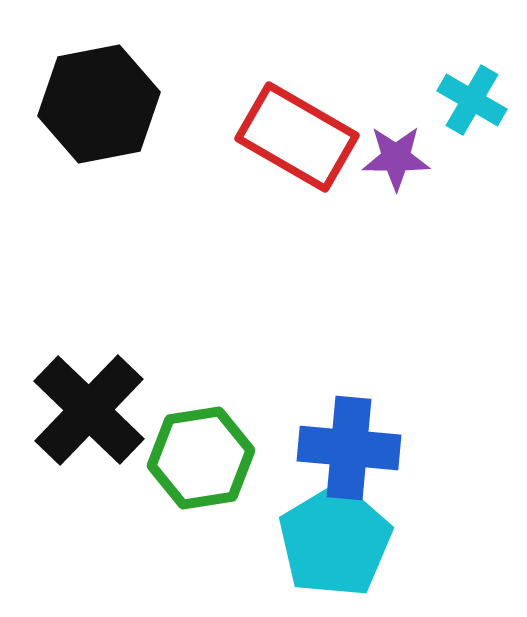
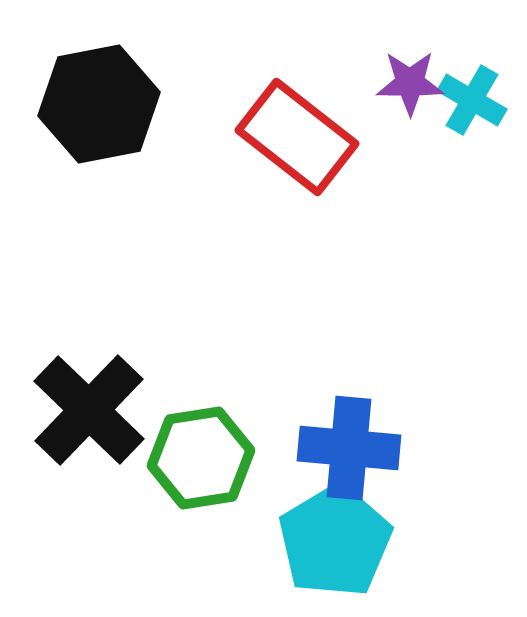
red rectangle: rotated 8 degrees clockwise
purple star: moved 14 px right, 75 px up
